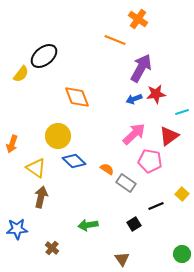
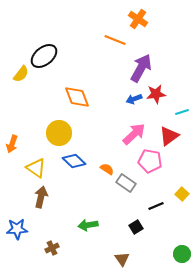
yellow circle: moved 1 px right, 3 px up
black square: moved 2 px right, 3 px down
brown cross: rotated 24 degrees clockwise
